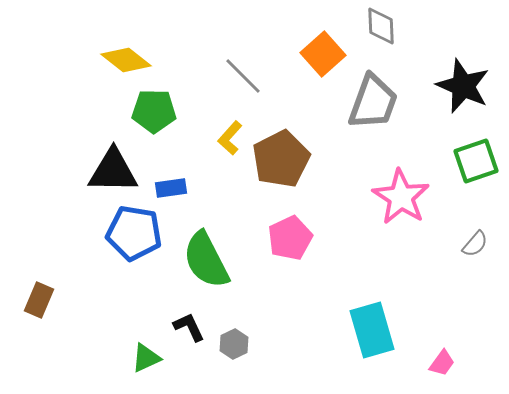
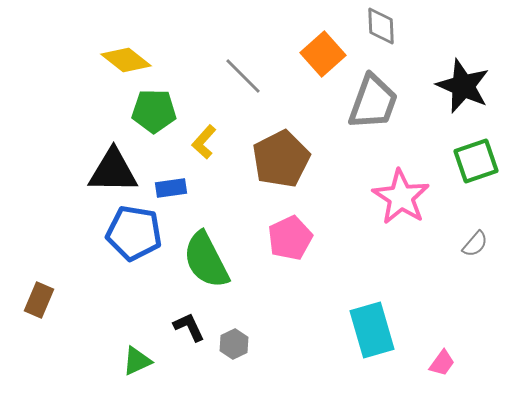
yellow L-shape: moved 26 px left, 4 px down
green triangle: moved 9 px left, 3 px down
